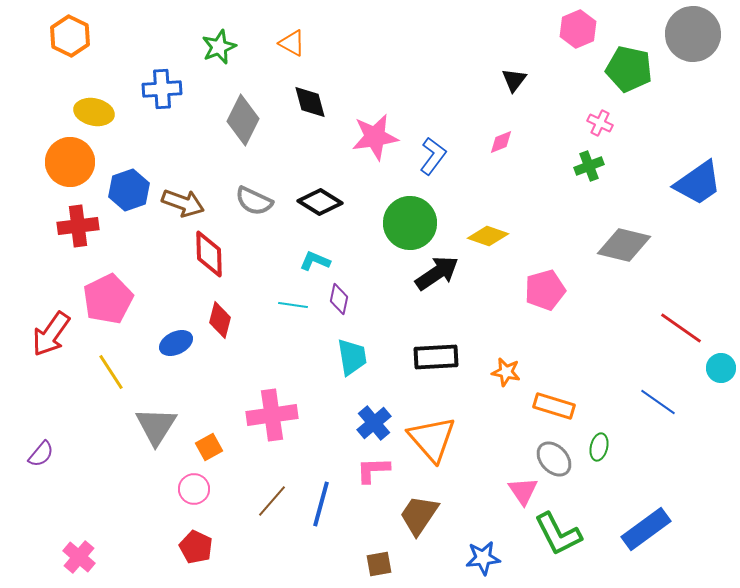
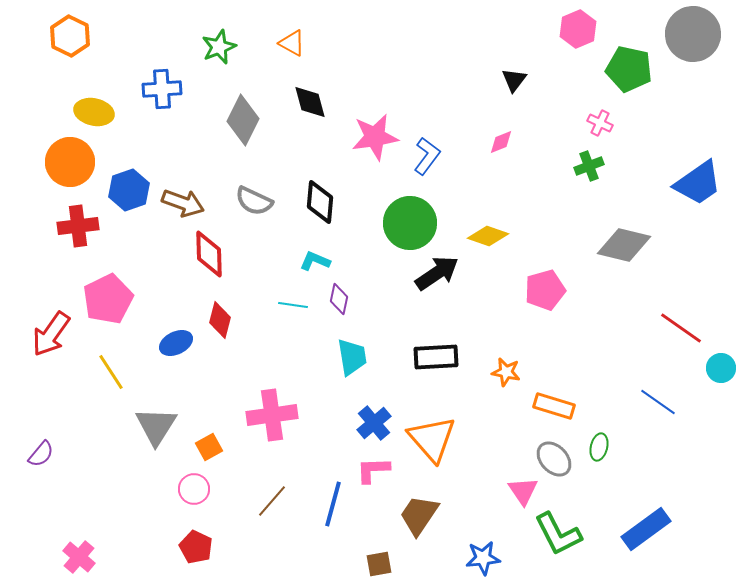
blue L-shape at (433, 156): moved 6 px left
black diamond at (320, 202): rotated 63 degrees clockwise
blue line at (321, 504): moved 12 px right
